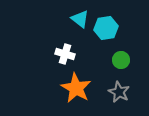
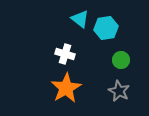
orange star: moved 10 px left; rotated 12 degrees clockwise
gray star: moved 1 px up
